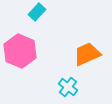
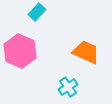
orange trapezoid: moved 1 px left, 2 px up; rotated 48 degrees clockwise
cyan cross: rotated 18 degrees clockwise
